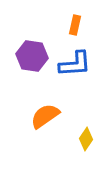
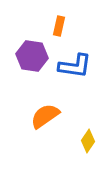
orange rectangle: moved 16 px left, 1 px down
blue L-shape: moved 2 px down; rotated 12 degrees clockwise
yellow diamond: moved 2 px right, 2 px down
